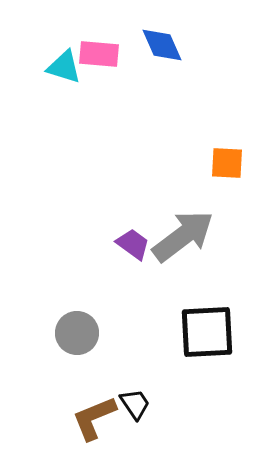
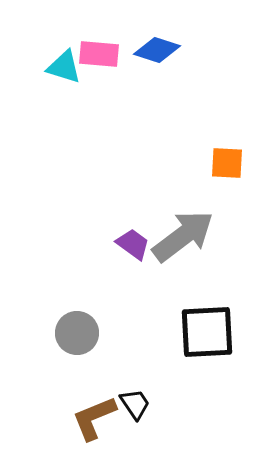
blue diamond: moved 5 px left, 5 px down; rotated 48 degrees counterclockwise
